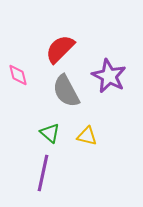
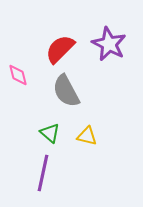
purple star: moved 32 px up
